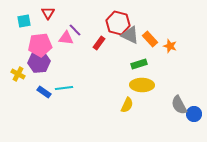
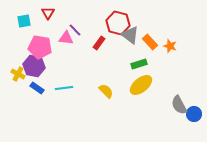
gray triangle: rotated 12 degrees clockwise
orange rectangle: moved 3 px down
pink pentagon: moved 2 px down; rotated 15 degrees clockwise
purple hexagon: moved 5 px left, 4 px down; rotated 15 degrees clockwise
yellow ellipse: moved 1 px left; rotated 40 degrees counterclockwise
blue rectangle: moved 7 px left, 4 px up
yellow semicircle: moved 21 px left, 14 px up; rotated 70 degrees counterclockwise
